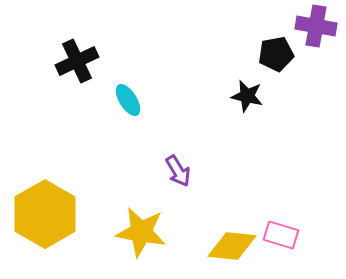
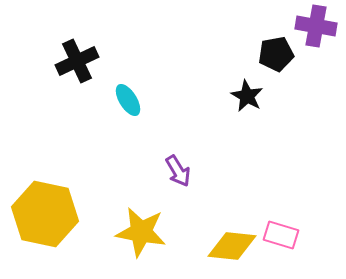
black star: rotated 16 degrees clockwise
yellow hexagon: rotated 18 degrees counterclockwise
